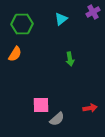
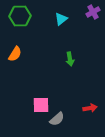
green hexagon: moved 2 px left, 8 px up
